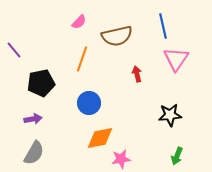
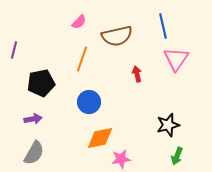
purple line: rotated 54 degrees clockwise
blue circle: moved 1 px up
black star: moved 2 px left, 10 px down; rotated 10 degrees counterclockwise
